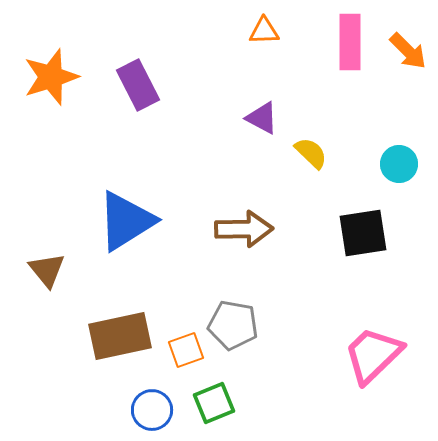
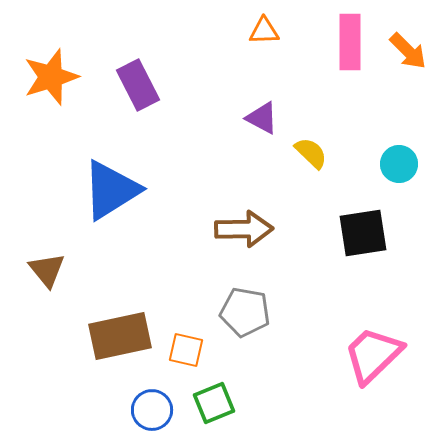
blue triangle: moved 15 px left, 31 px up
gray pentagon: moved 12 px right, 13 px up
orange square: rotated 33 degrees clockwise
